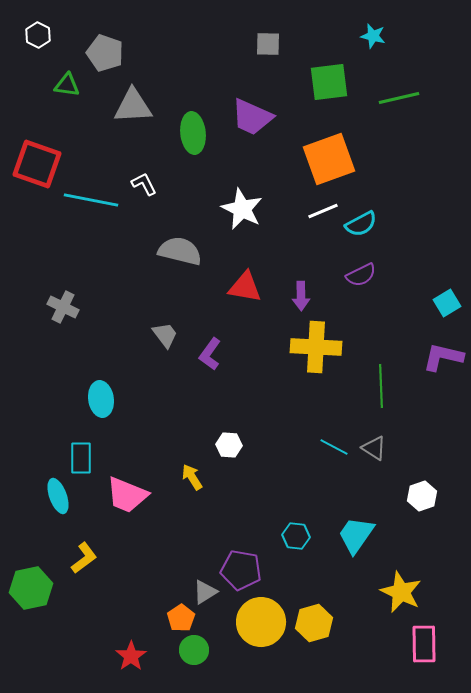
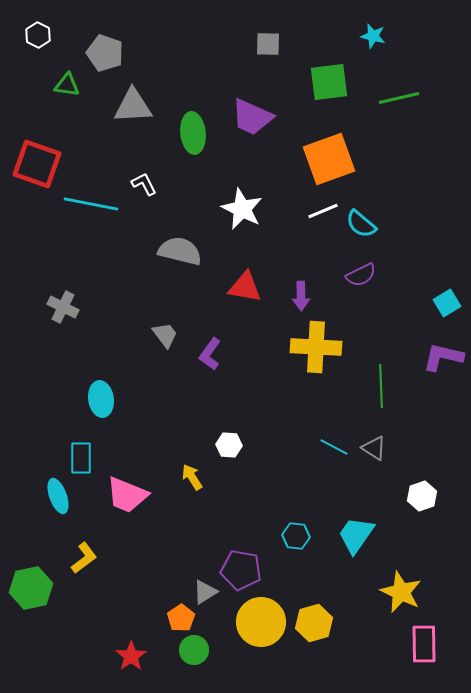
cyan line at (91, 200): moved 4 px down
cyan semicircle at (361, 224): rotated 68 degrees clockwise
